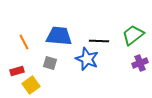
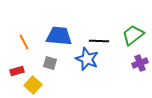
yellow square: moved 2 px right; rotated 12 degrees counterclockwise
